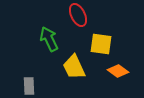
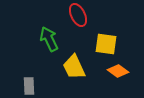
yellow square: moved 5 px right
